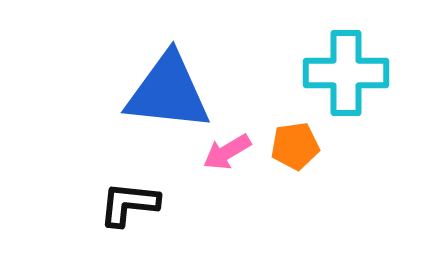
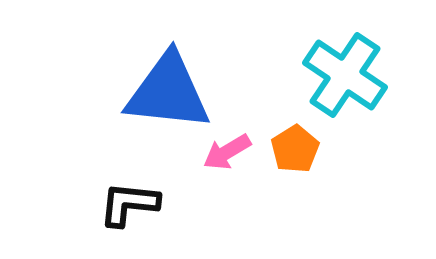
cyan cross: moved 1 px left, 2 px down; rotated 34 degrees clockwise
orange pentagon: moved 3 px down; rotated 24 degrees counterclockwise
